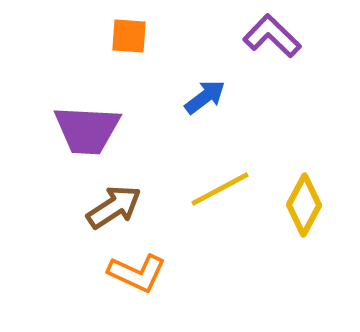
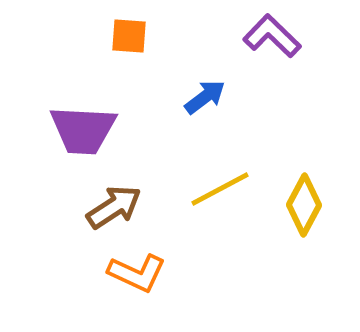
purple trapezoid: moved 4 px left
